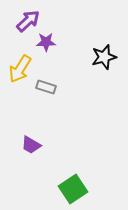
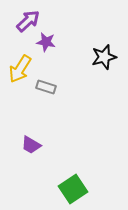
purple star: rotated 12 degrees clockwise
